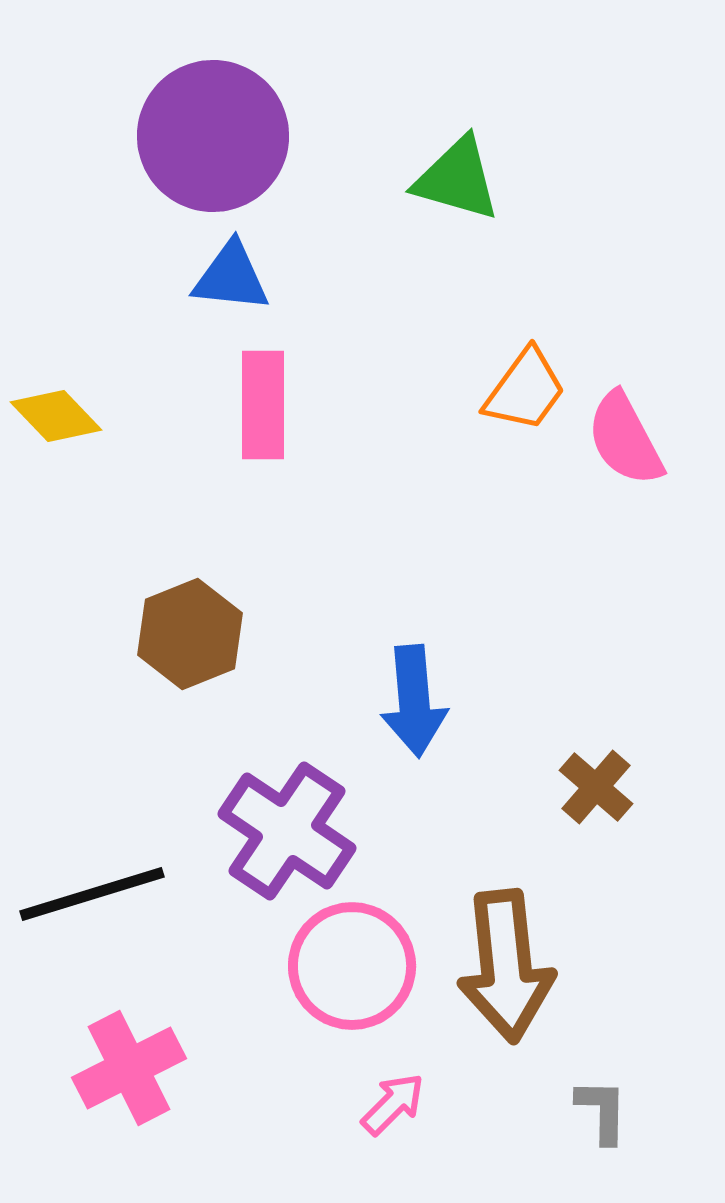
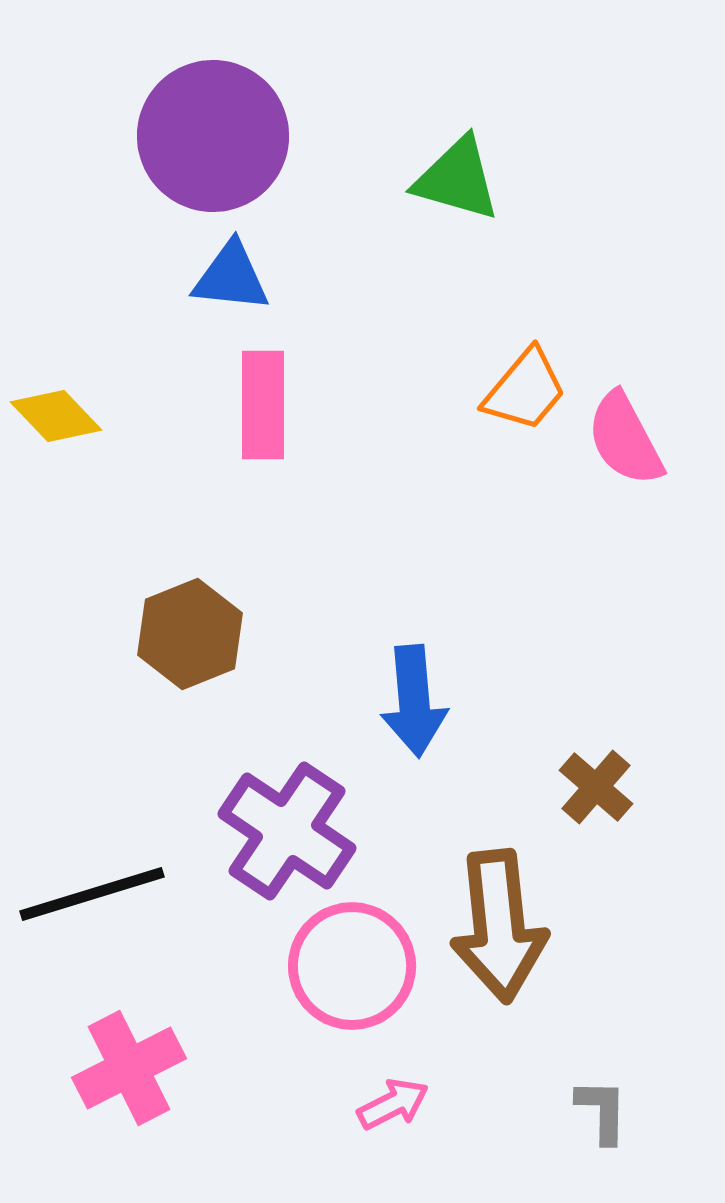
orange trapezoid: rotated 4 degrees clockwise
brown arrow: moved 7 px left, 40 px up
pink arrow: rotated 18 degrees clockwise
